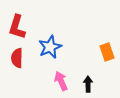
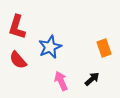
orange rectangle: moved 3 px left, 4 px up
red semicircle: moved 1 px right, 2 px down; rotated 42 degrees counterclockwise
black arrow: moved 4 px right, 5 px up; rotated 49 degrees clockwise
